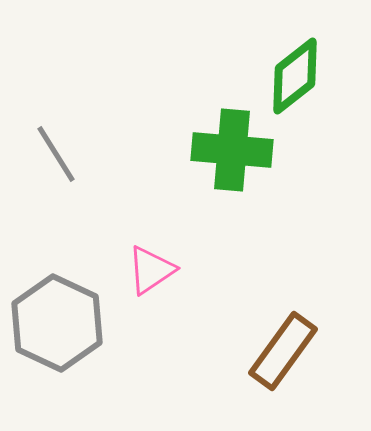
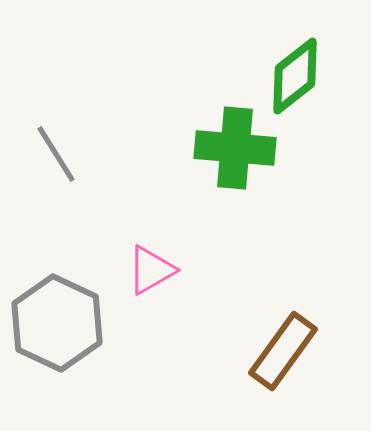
green cross: moved 3 px right, 2 px up
pink triangle: rotated 4 degrees clockwise
